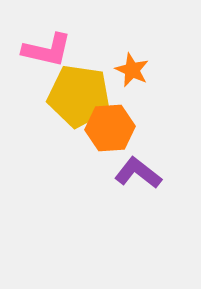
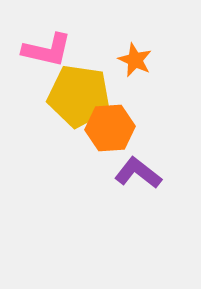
orange star: moved 3 px right, 10 px up
